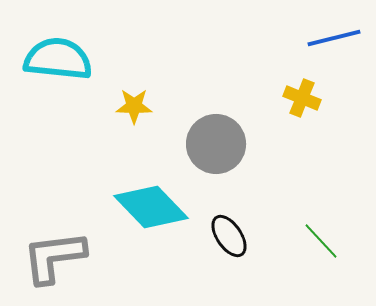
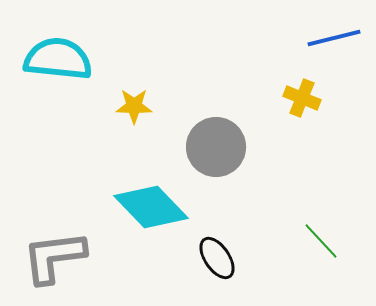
gray circle: moved 3 px down
black ellipse: moved 12 px left, 22 px down
